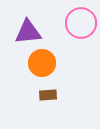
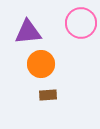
orange circle: moved 1 px left, 1 px down
